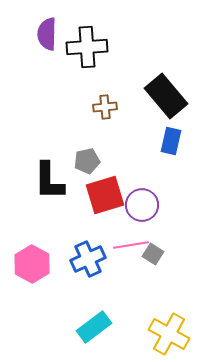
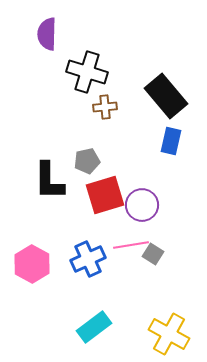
black cross: moved 25 px down; rotated 21 degrees clockwise
